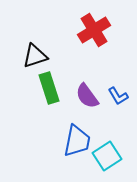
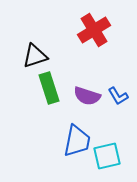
purple semicircle: rotated 36 degrees counterclockwise
cyan square: rotated 20 degrees clockwise
